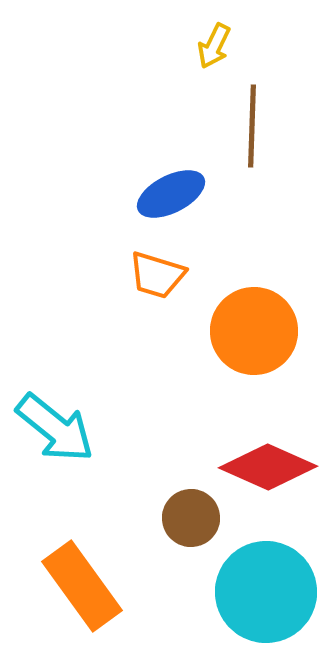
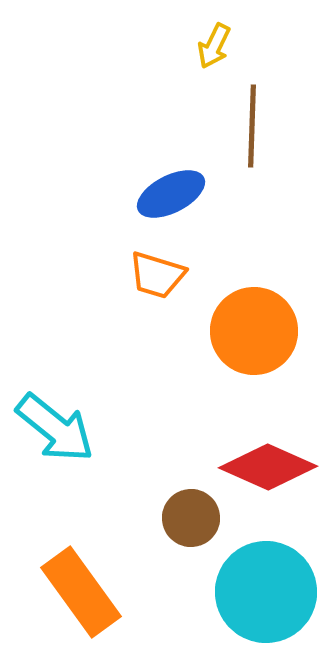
orange rectangle: moved 1 px left, 6 px down
